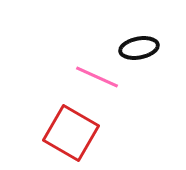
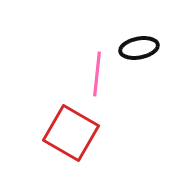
pink line: moved 3 px up; rotated 72 degrees clockwise
